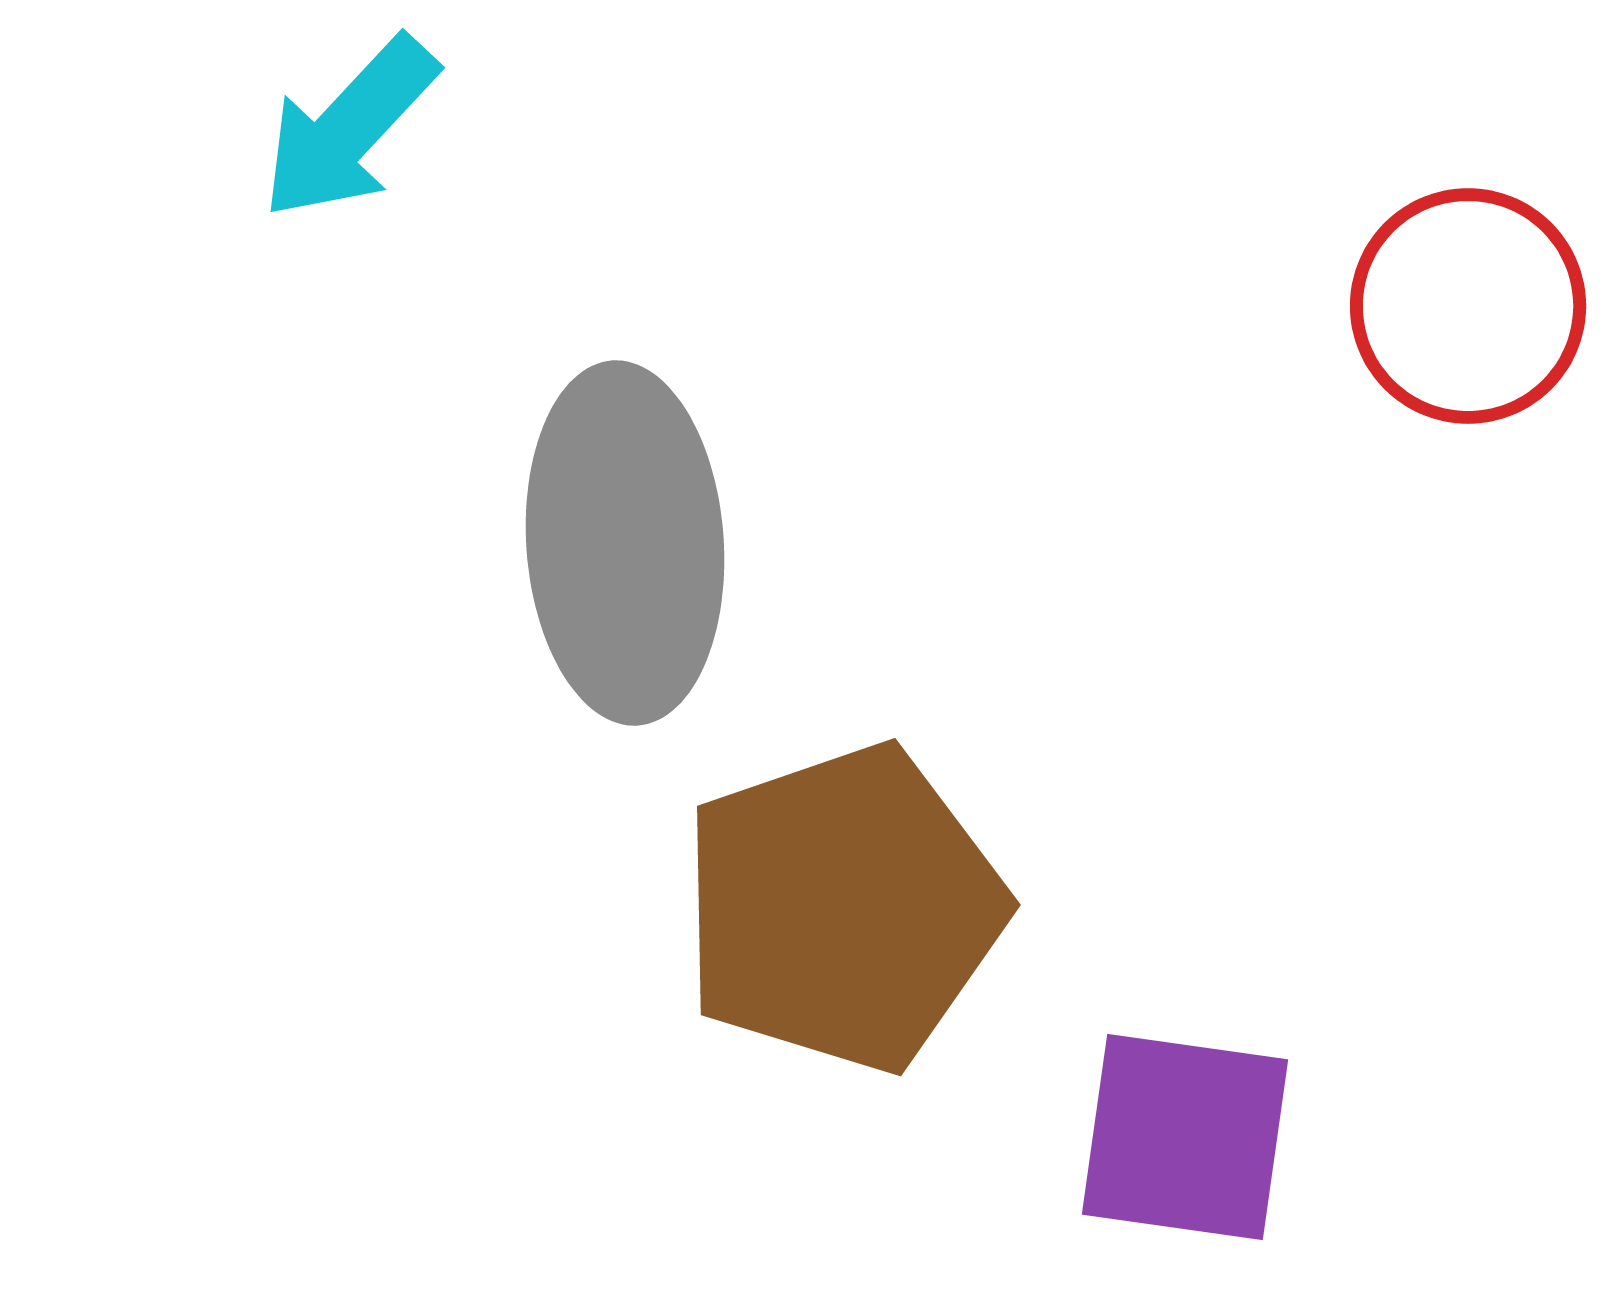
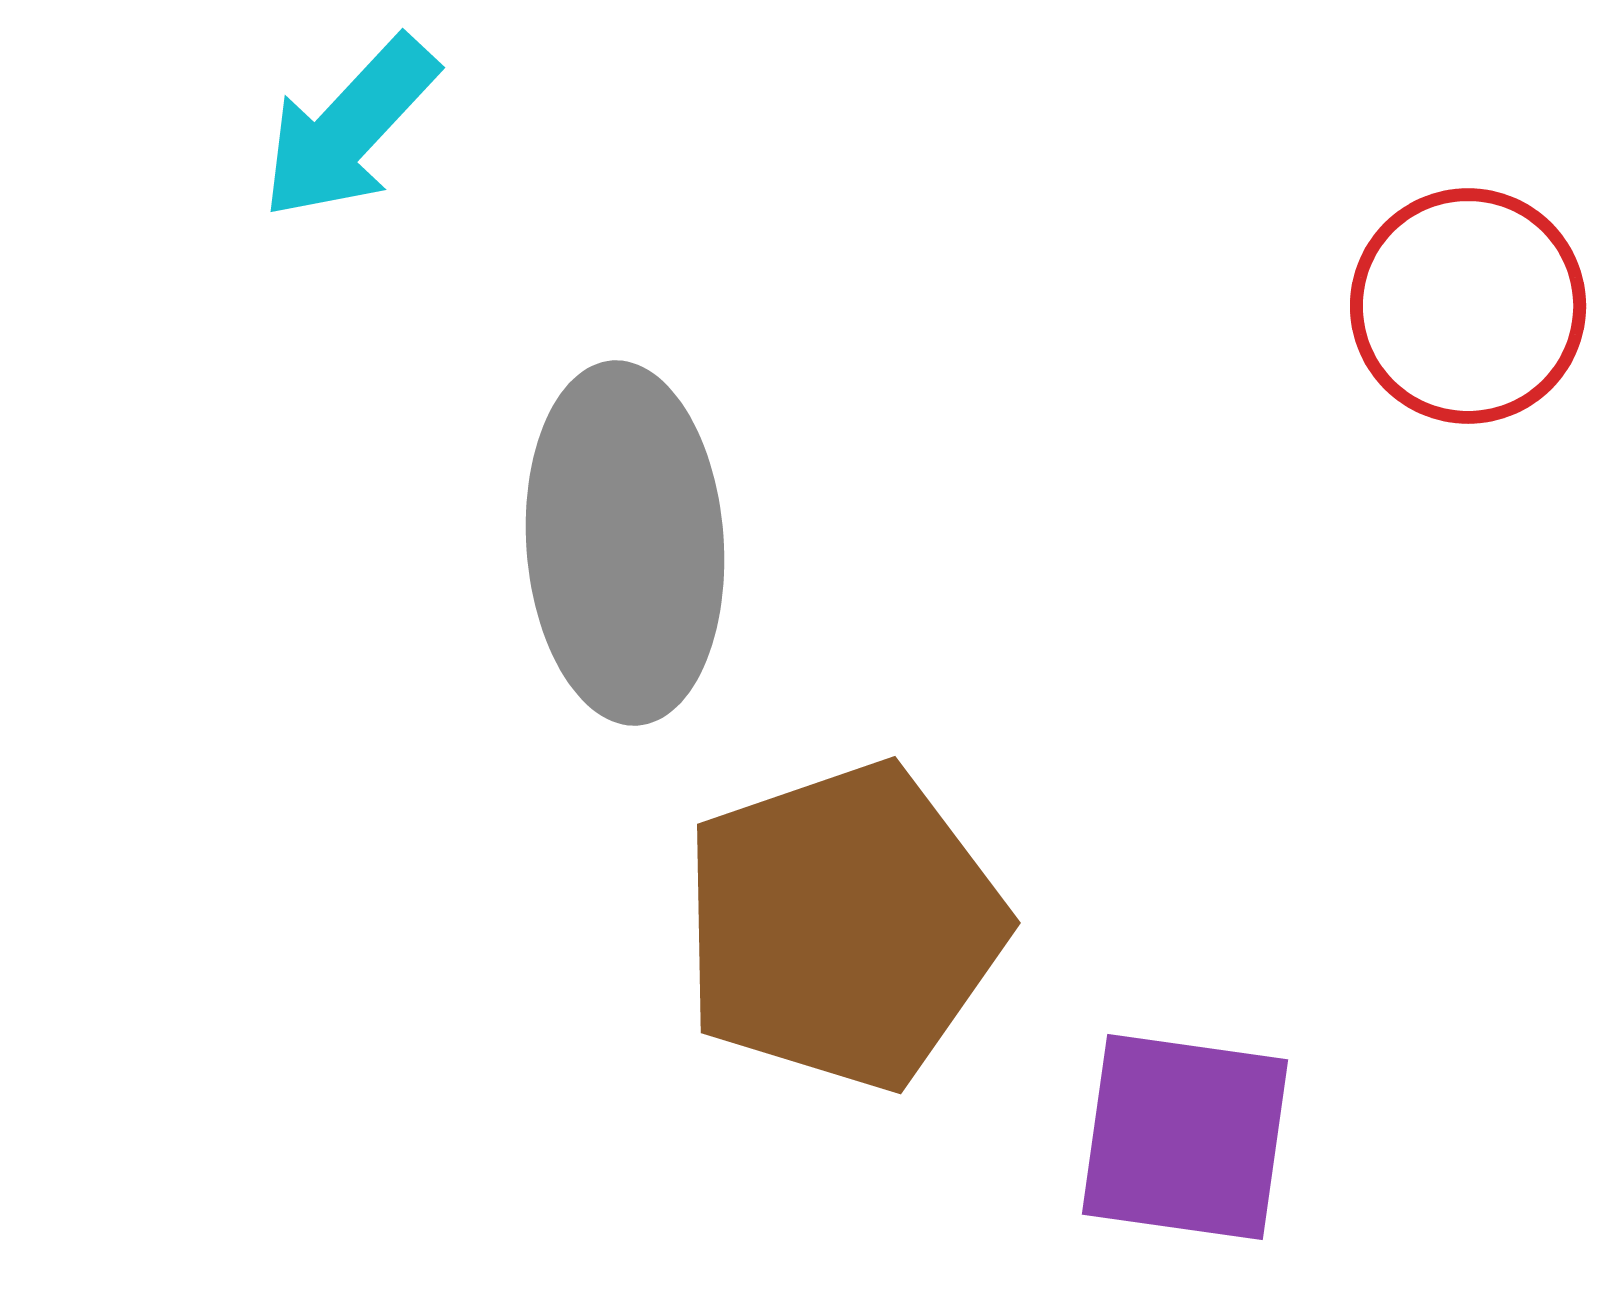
brown pentagon: moved 18 px down
